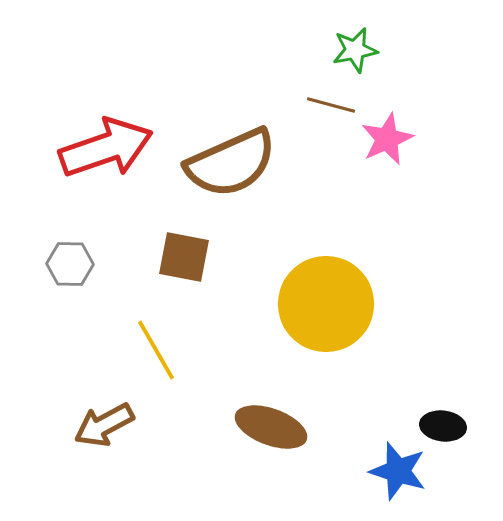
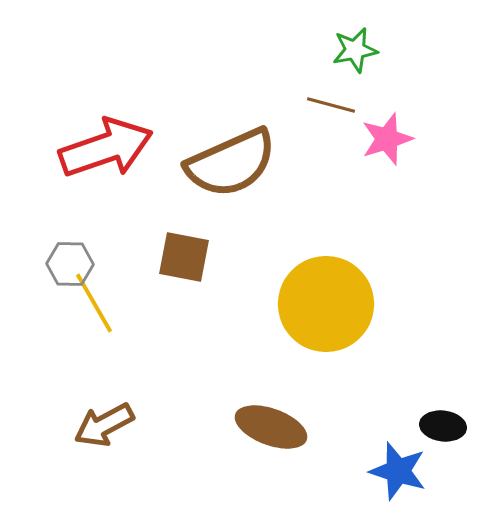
pink star: rotated 6 degrees clockwise
yellow line: moved 62 px left, 47 px up
